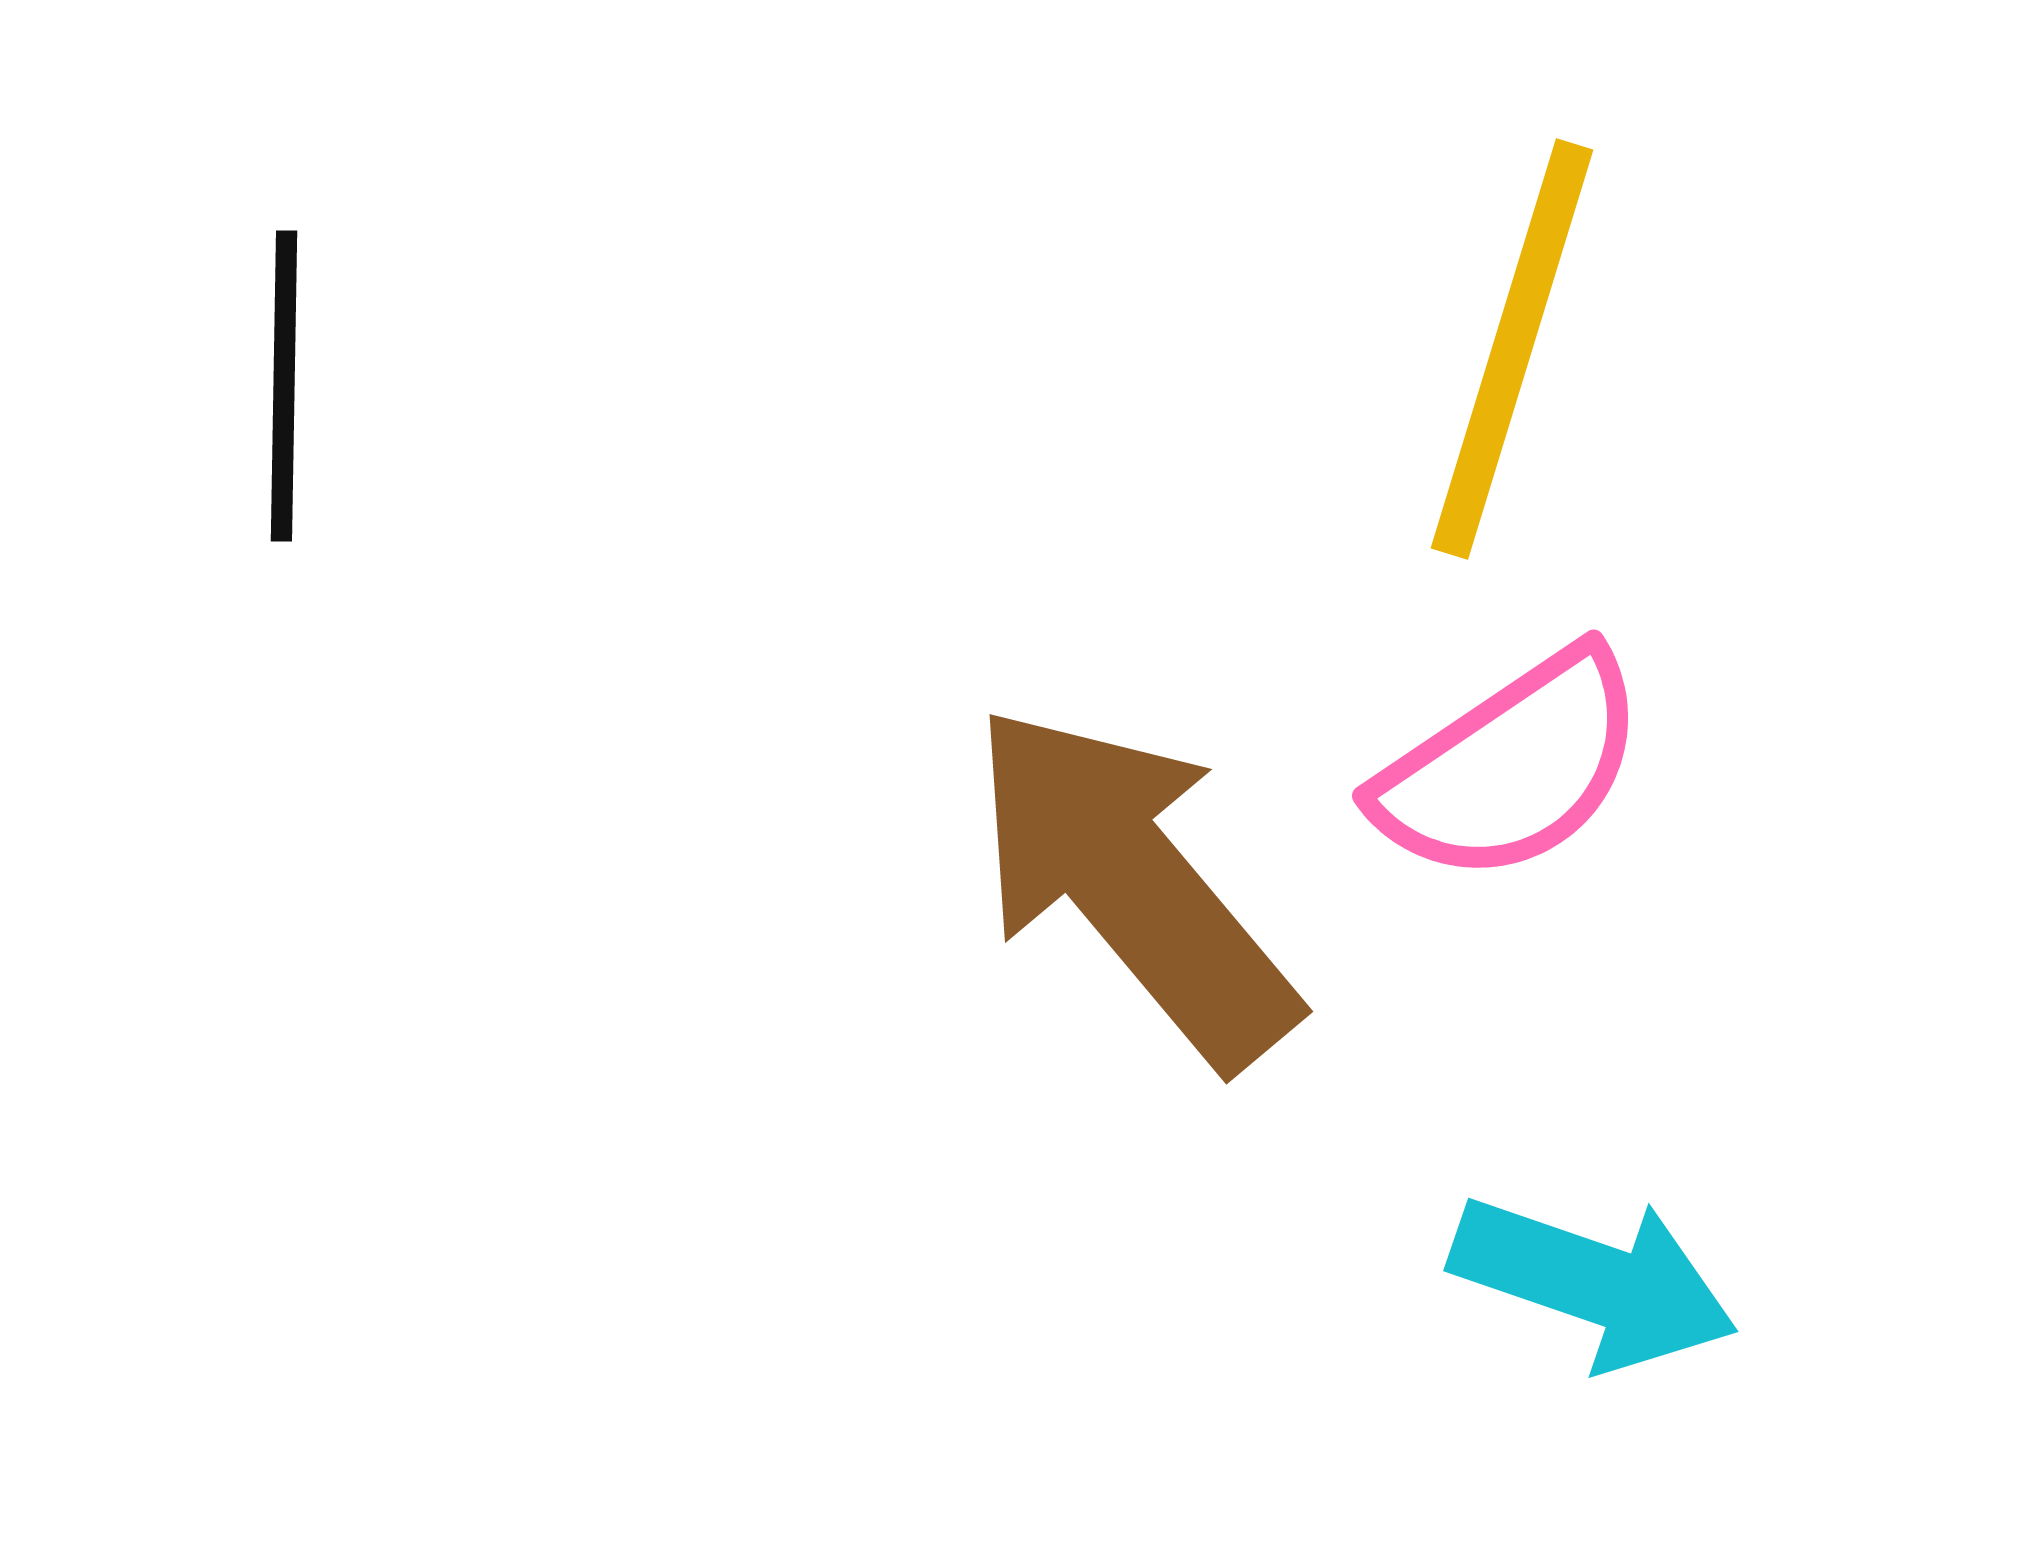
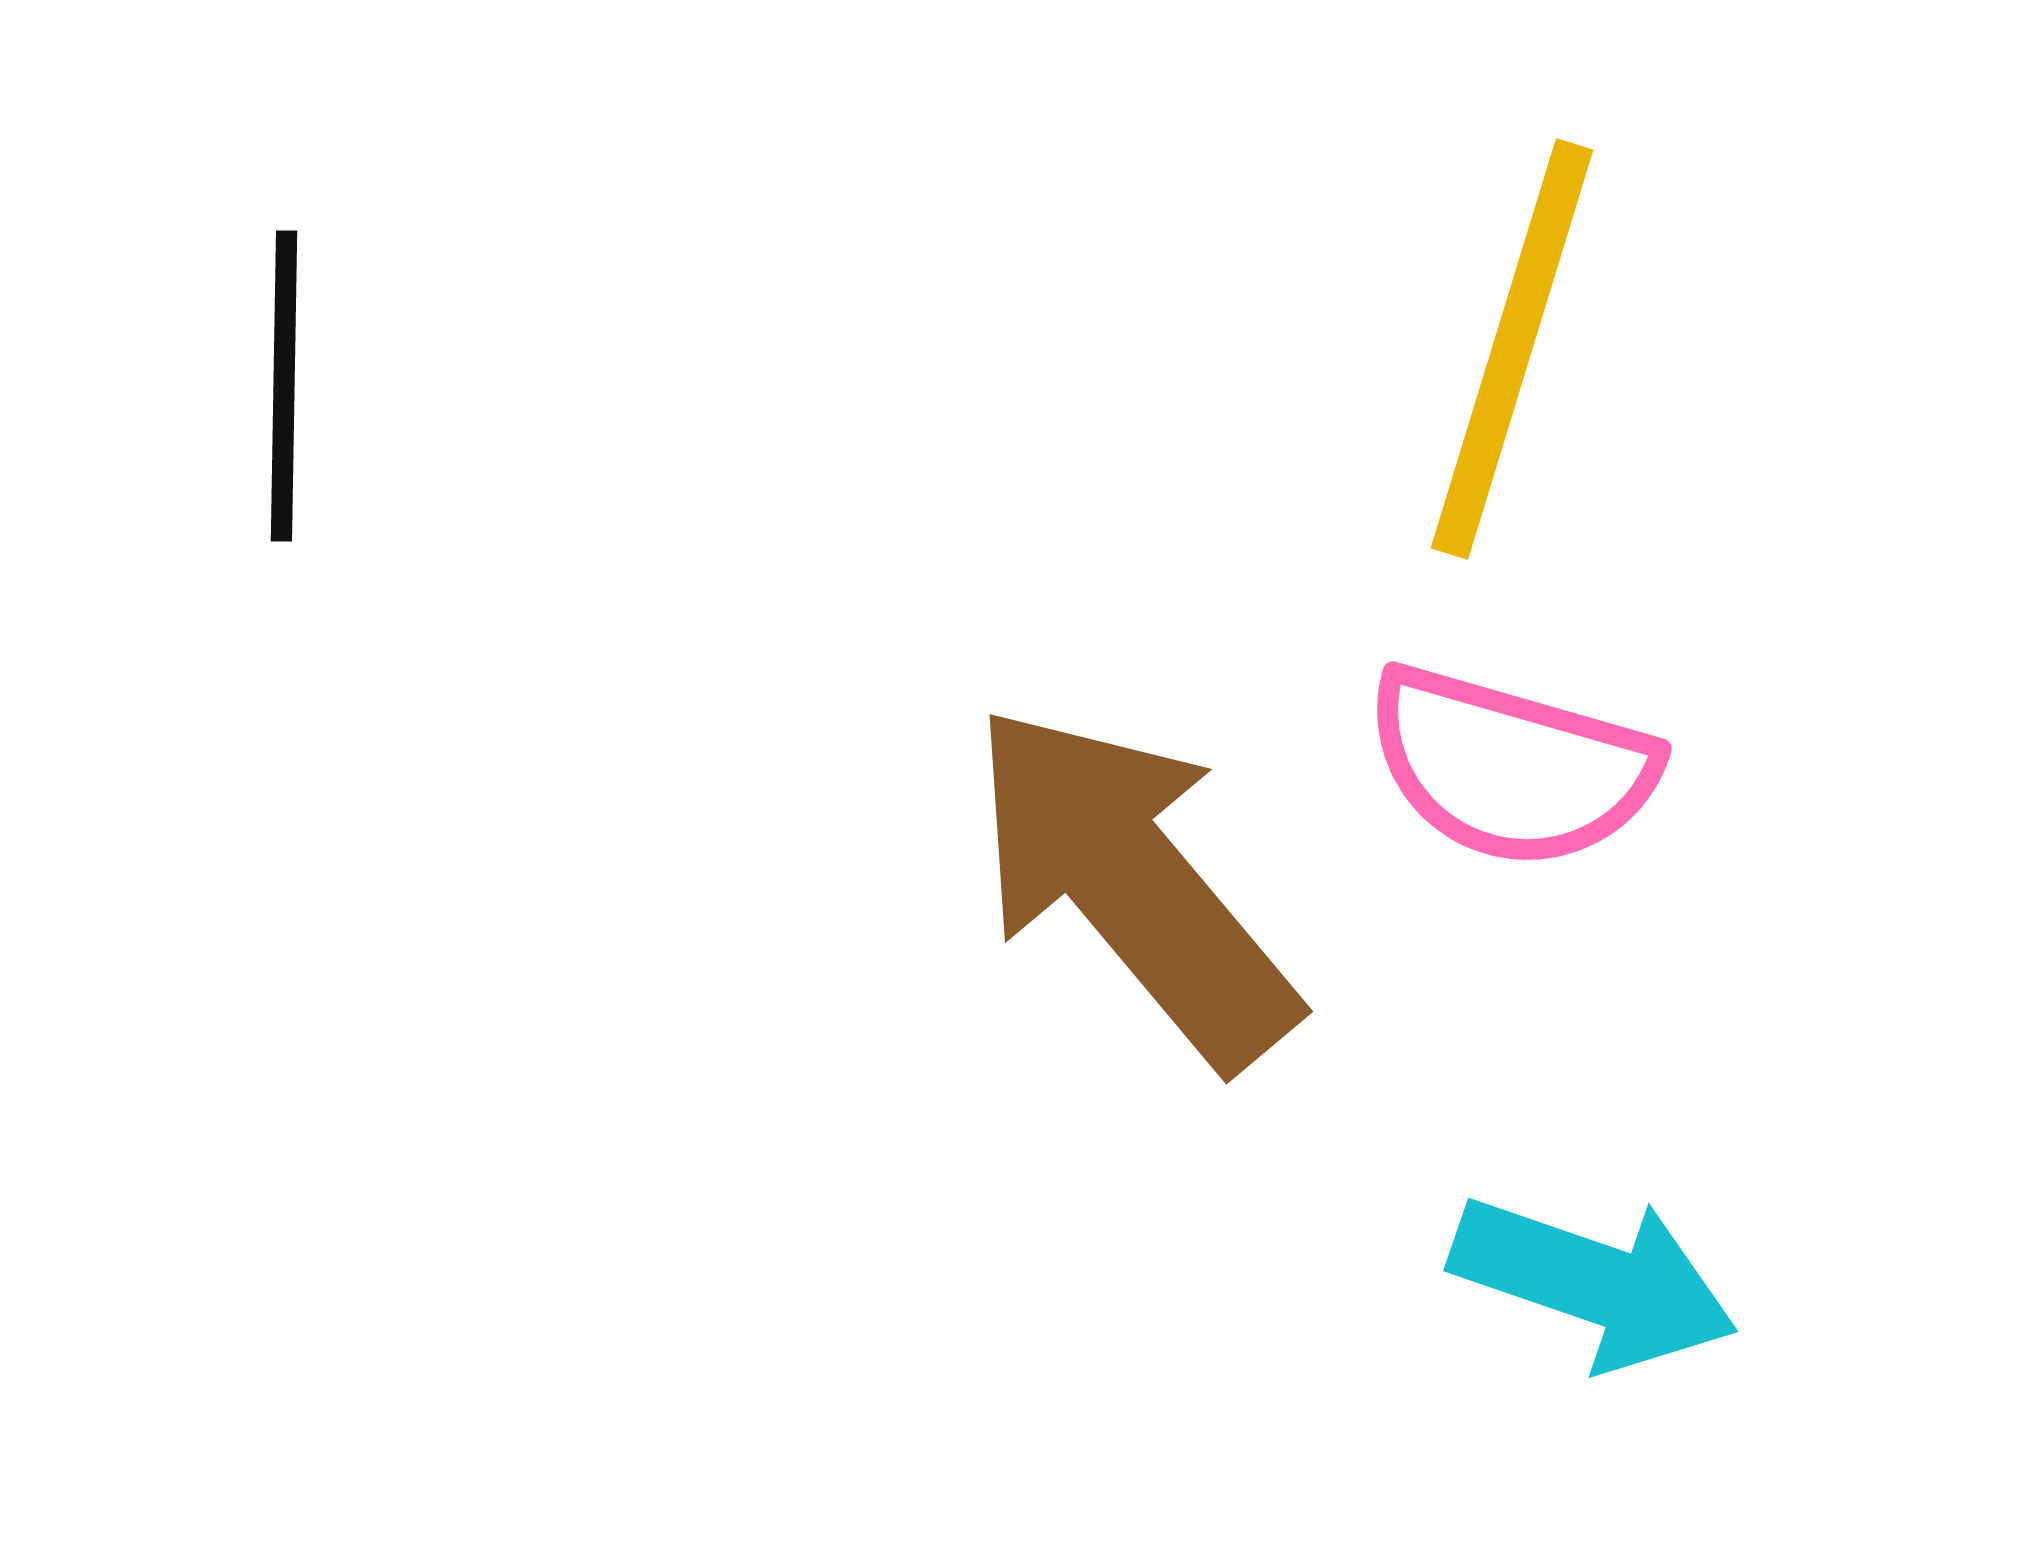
pink semicircle: rotated 50 degrees clockwise
